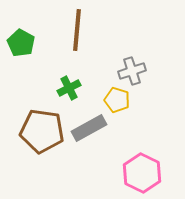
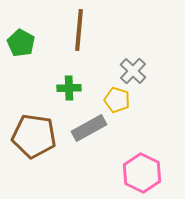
brown line: moved 2 px right
gray cross: moved 1 px right; rotated 28 degrees counterclockwise
green cross: rotated 25 degrees clockwise
brown pentagon: moved 8 px left, 5 px down
